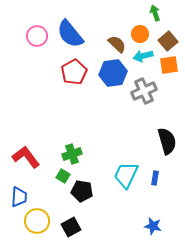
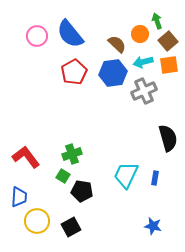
green arrow: moved 2 px right, 8 px down
cyan arrow: moved 6 px down
black semicircle: moved 1 px right, 3 px up
